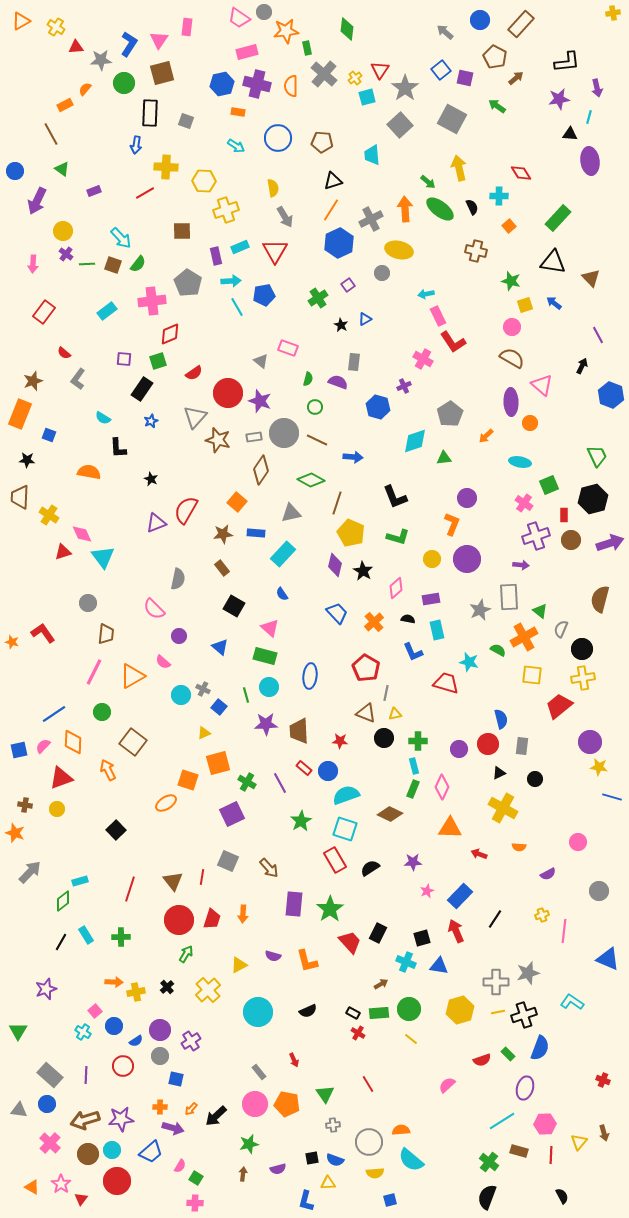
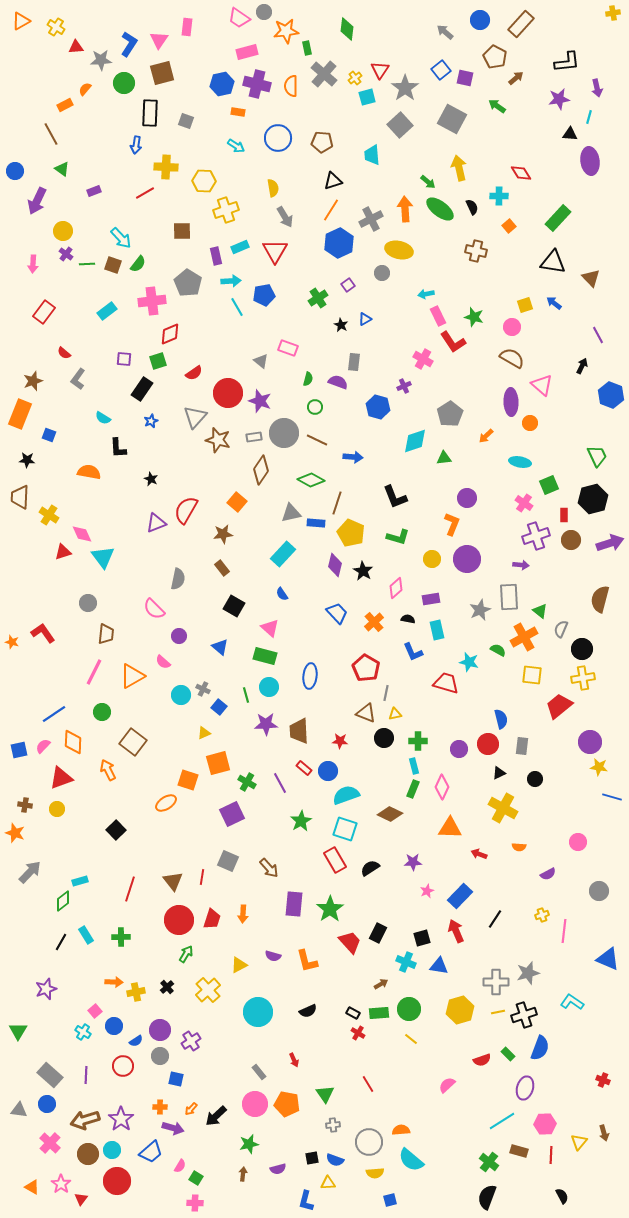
green star at (511, 281): moved 37 px left, 36 px down
blue rectangle at (256, 533): moved 60 px right, 10 px up
purple star at (121, 1119): rotated 30 degrees counterclockwise
